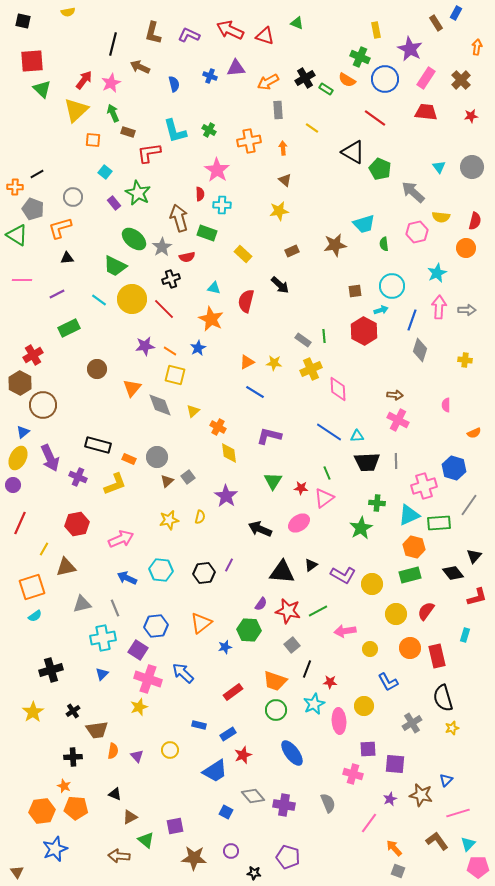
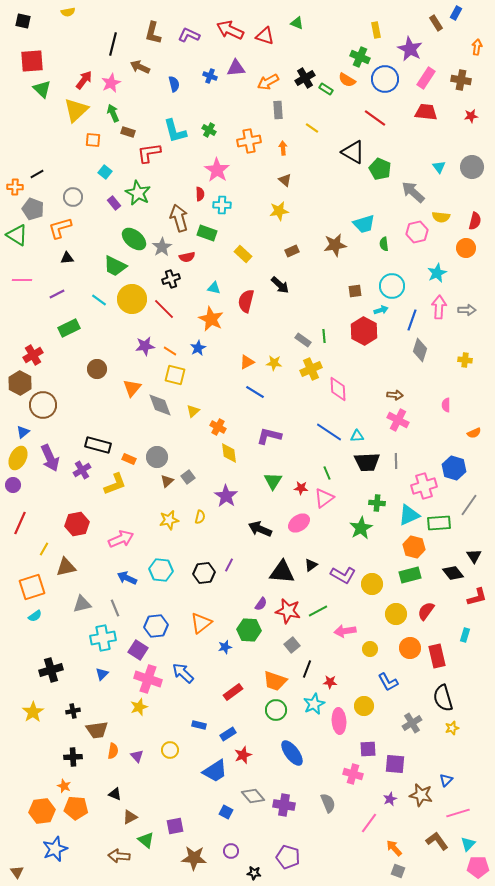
brown cross at (461, 80): rotated 36 degrees counterclockwise
purple cross at (78, 477): moved 4 px right, 7 px up; rotated 36 degrees clockwise
black triangle at (474, 556): rotated 14 degrees counterclockwise
black cross at (73, 711): rotated 24 degrees clockwise
